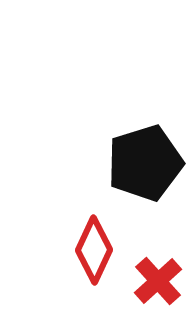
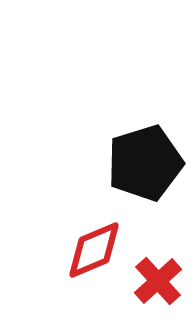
red diamond: rotated 42 degrees clockwise
